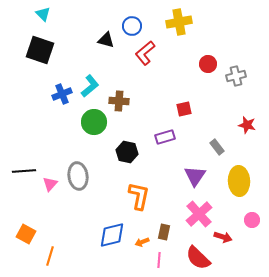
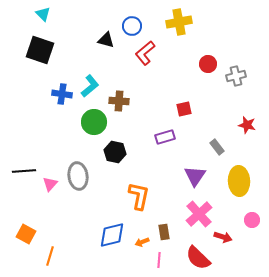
blue cross: rotated 30 degrees clockwise
black hexagon: moved 12 px left
brown rectangle: rotated 21 degrees counterclockwise
